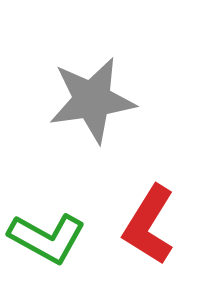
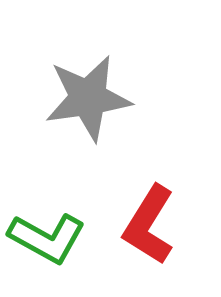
gray star: moved 4 px left, 2 px up
